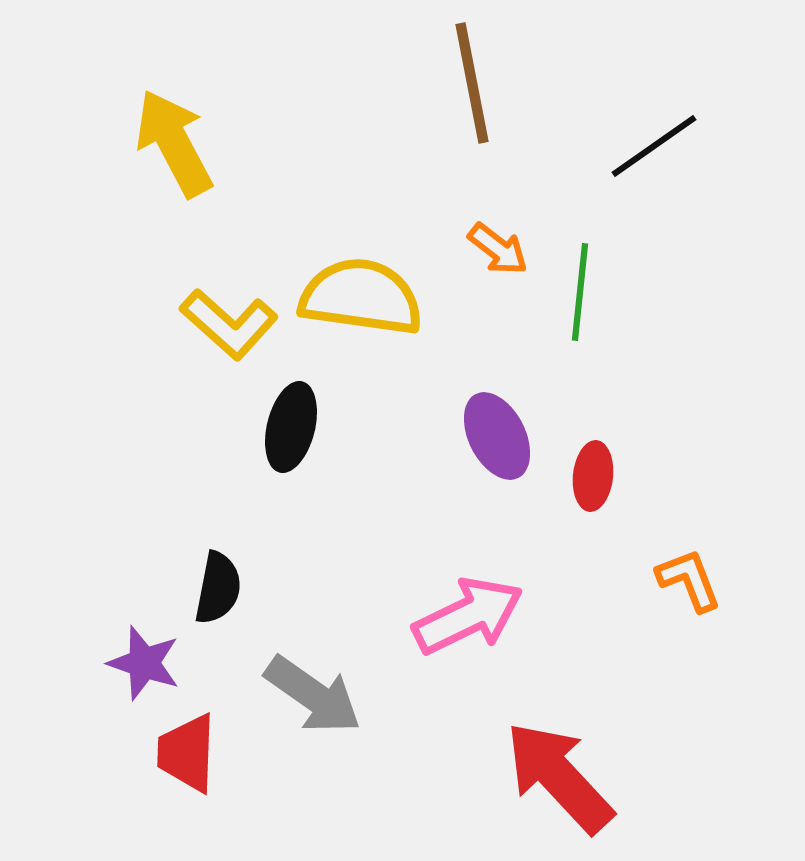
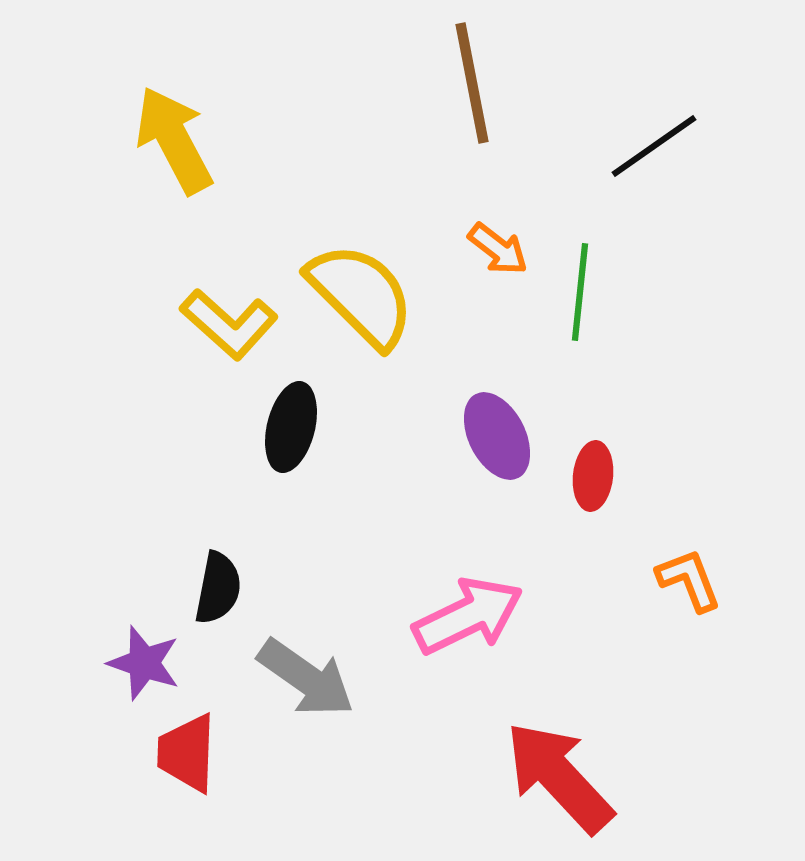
yellow arrow: moved 3 px up
yellow semicircle: moved 2 px up; rotated 37 degrees clockwise
gray arrow: moved 7 px left, 17 px up
